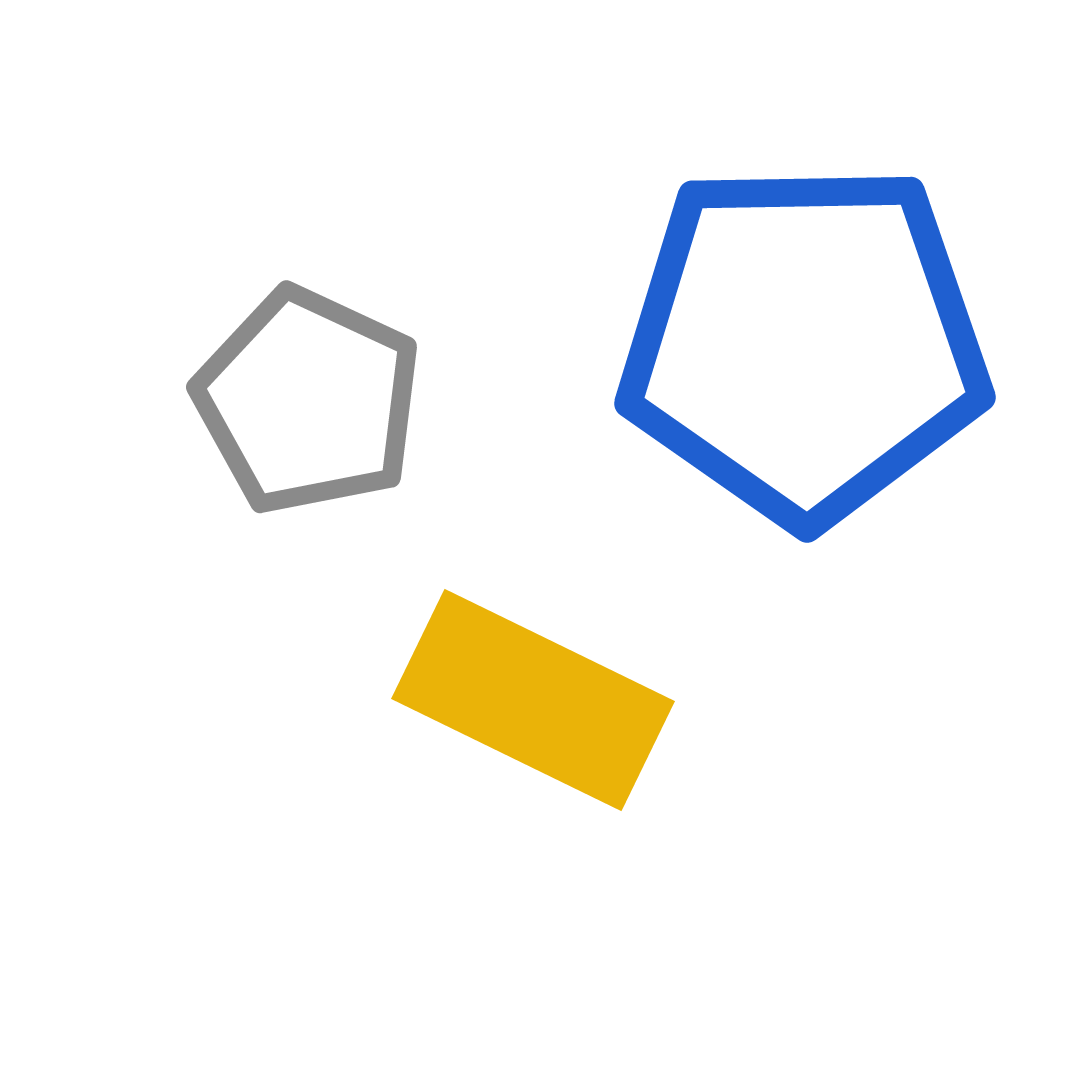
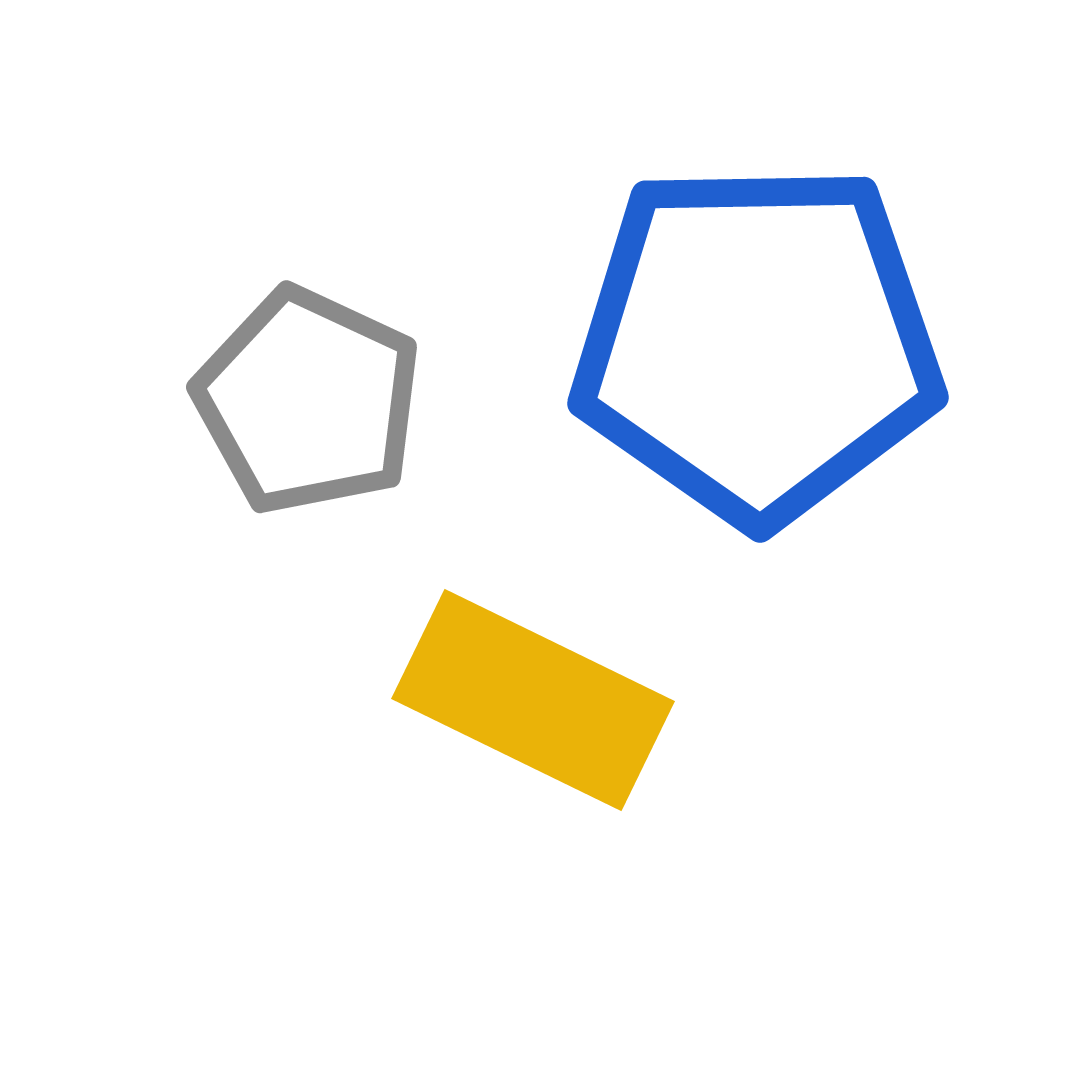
blue pentagon: moved 47 px left
